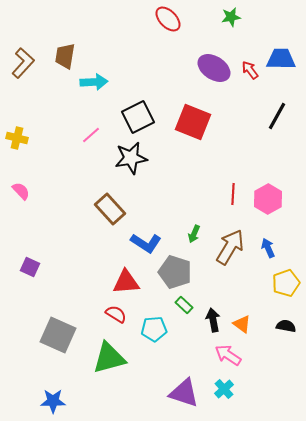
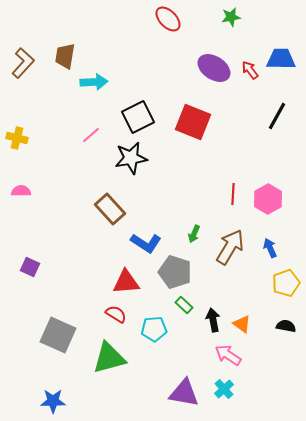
pink semicircle: rotated 48 degrees counterclockwise
blue arrow: moved 2 px right
purple triangle: rotated 8 degrees counterclockwise
